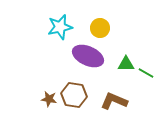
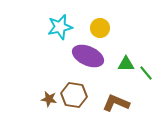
green line: rotated 21 degrees clockwise
brown L-shape: moved 2 px right, 2 px down
